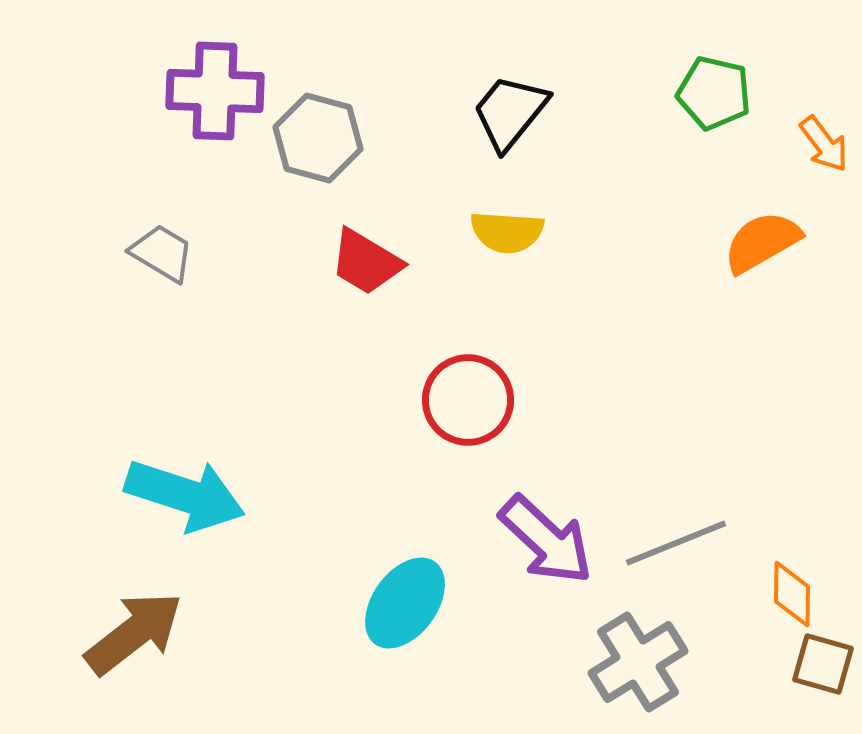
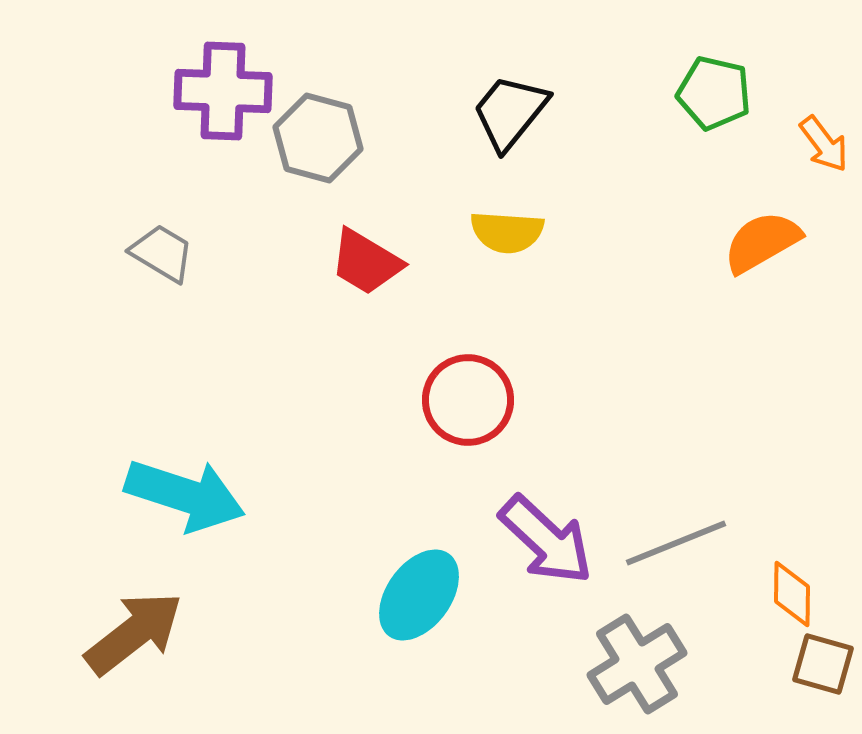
purple cross: moved 8 px right
cyan ellipse: moved 14 px right, 8 px up
gray cross: moved 1 px left, 2 px down
